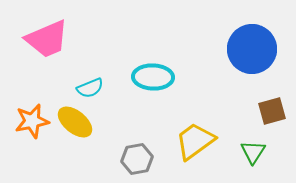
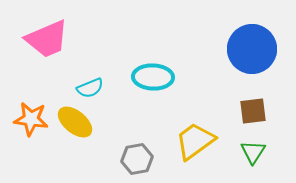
brown square: moved 19 px left; rotated 8 degrees clockwise
orange star: moved 1 px left, 2 px up; rotated 20 degrees clockwise
